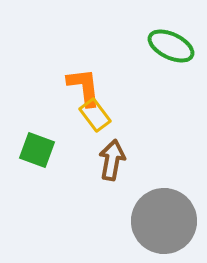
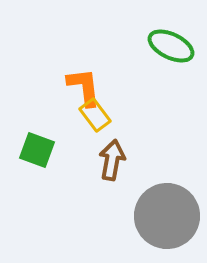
gray circle: moved 3 px right, 5 px up
